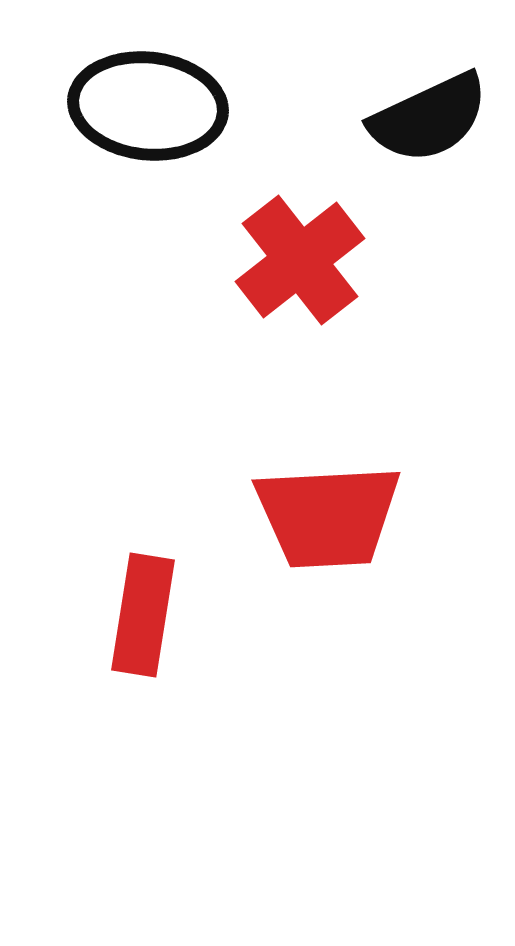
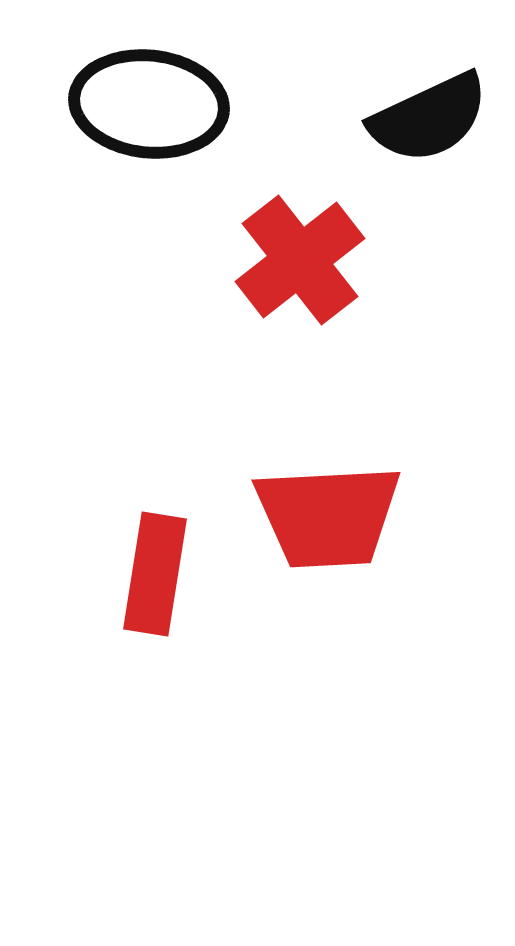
black ellipse: moved 1 px right, 2 px up
red rectangle: moved 12 px right, 41 px up
